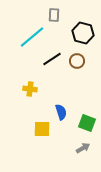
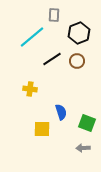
black hexagon: moved 4 px left; rotated 25 degrees clockwise
gray arrow: rotated 152 degrees counterclockwise
